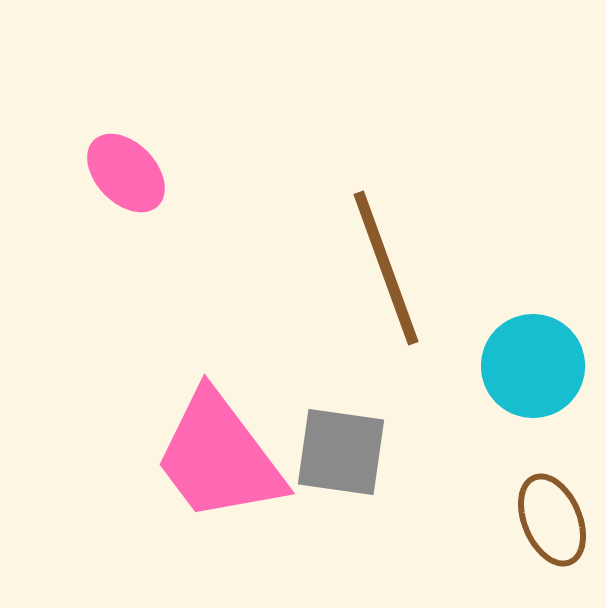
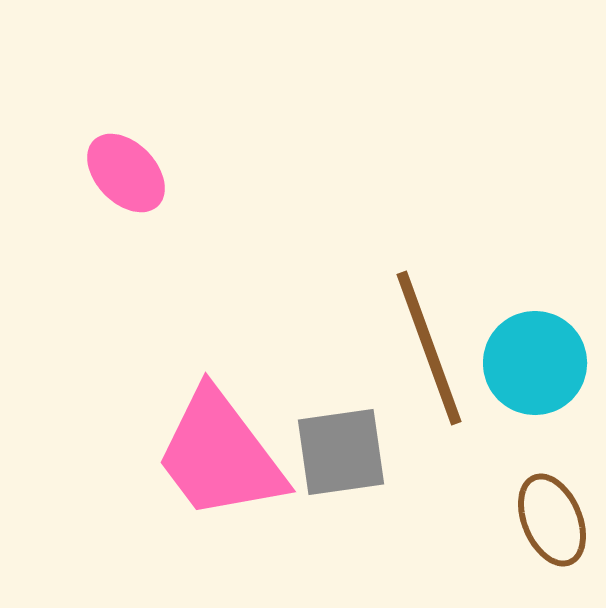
brown line: moved 43 px right, 80 px down
cyan circle: moved 2 px right, 3 px up
gray square: rotated 16 degrees counterclockwise
pink trapezoid: moved 1 px right, 2 px up
